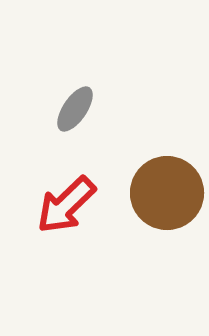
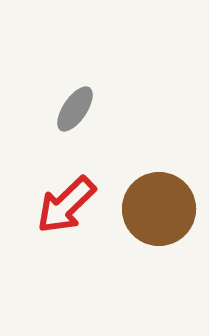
brown circle: moved 8 px left, 16 px down
